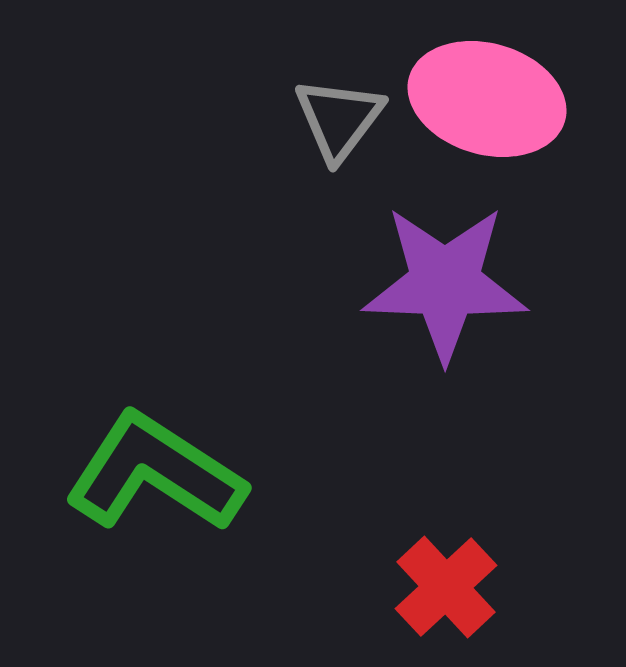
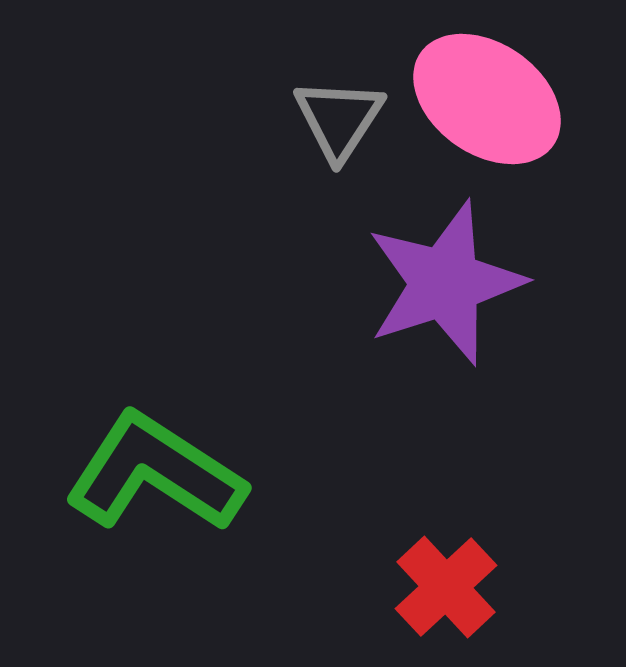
pink ellipse: rotated 19 degrees clockwise
gray triangle: rotated 4 degrees counterclockwise
purple star: rotated 20 degrees counterclockwise
